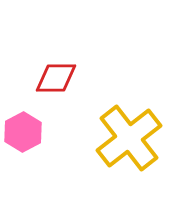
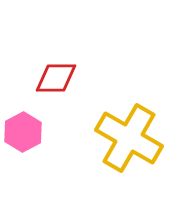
yellow cross: rotated 22 degrees counterclockwise
